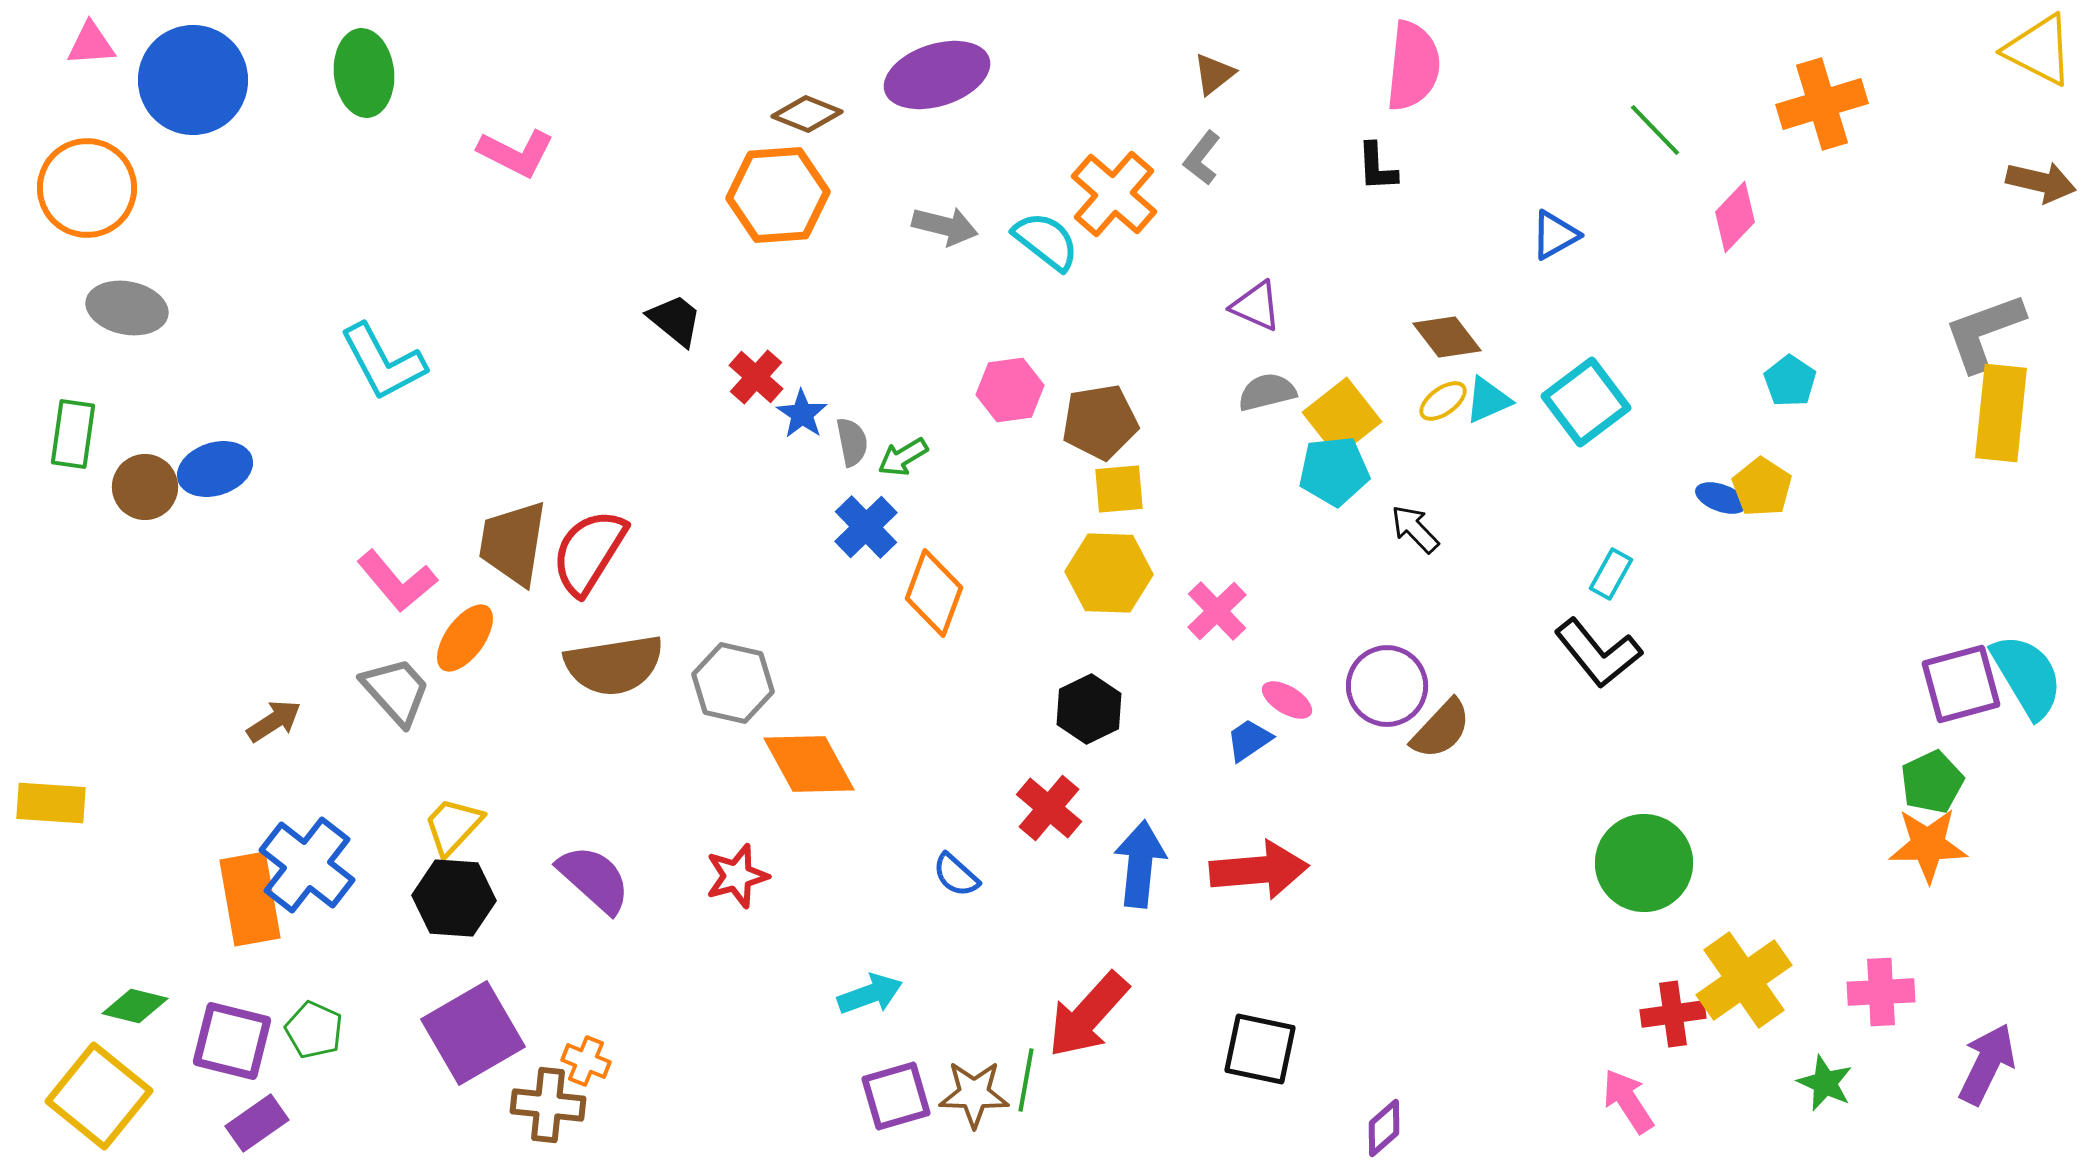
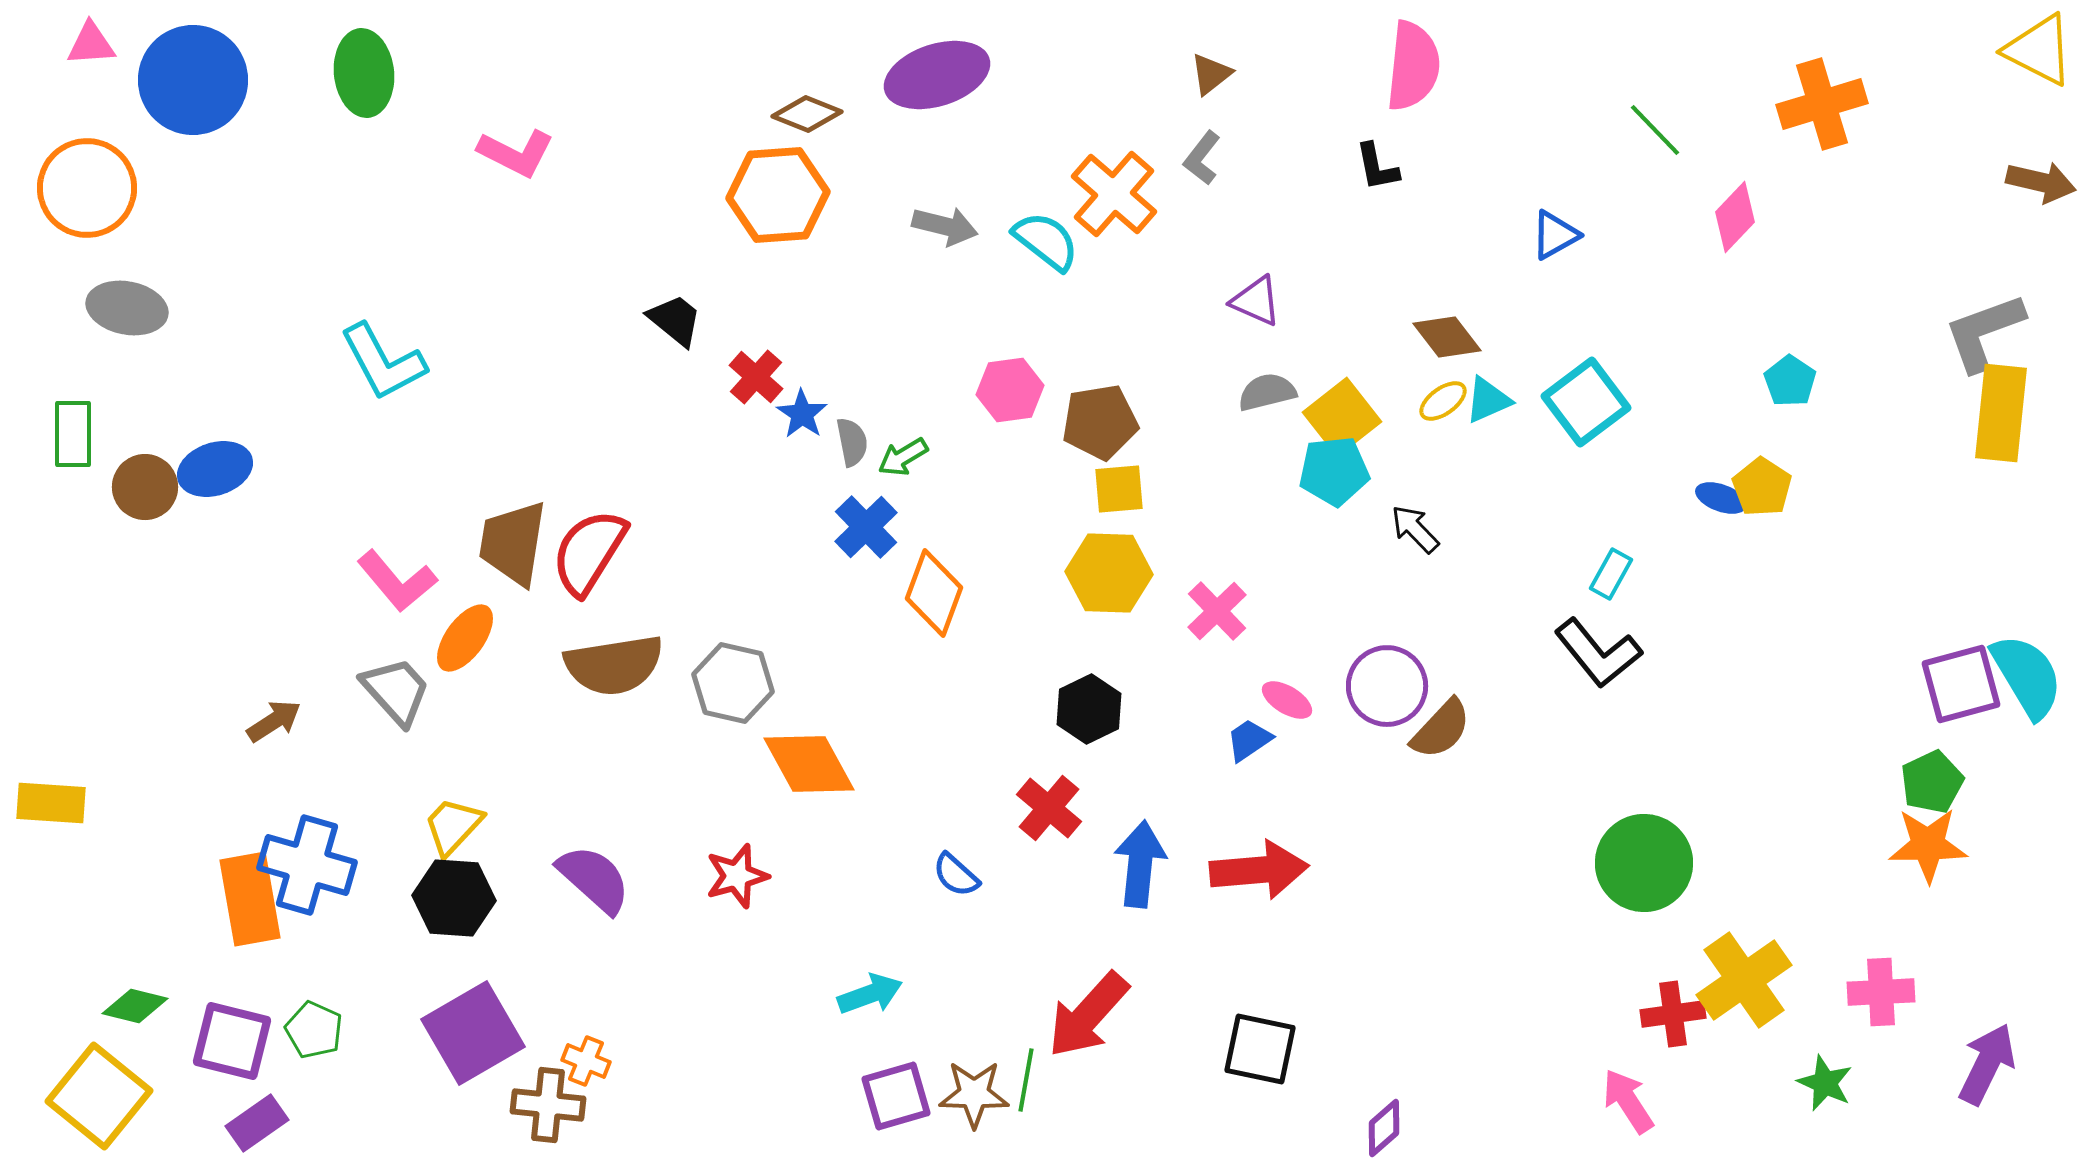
brown triangle at (1214, 74): moved 3 px left
black L-shape at (1377, 167): rotated 8 degrees counterclockwise
purple triangle at (1256, 306): moved 5 px up
green rectangle at (73, 434): rotated 8 degrees counterclockwise
blue cross at (307, 865): rotated 22 degrees counterclockwise
